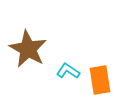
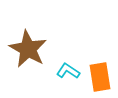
orange rectangle: moved 3 px up
